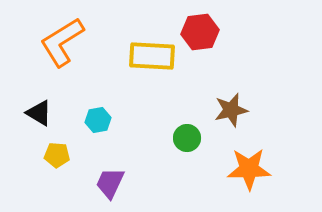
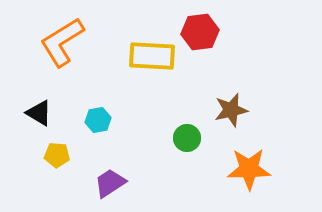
purple trapezoid: rotated 32 degrees clockwise
